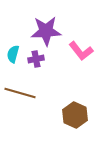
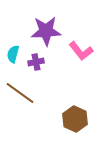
purple cross: moved 3 px down
brown line: rotated 20 degrees clockwise
brown hexagon: moved 4 px down
